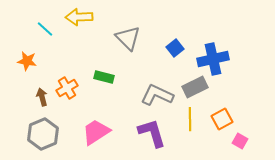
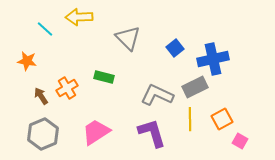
brown arrow: moved 1 px left, 1 px up; rotated 18 degrees counterclockwise
